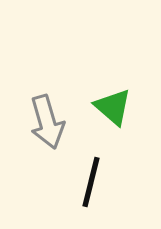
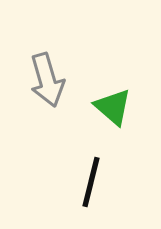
gray arrow: moved 42 px up
